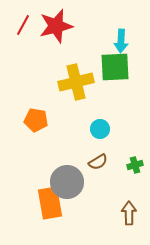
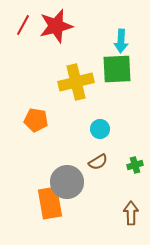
green square: moved 2 px right, 2 px down
brown arrow: moved 2 px right
